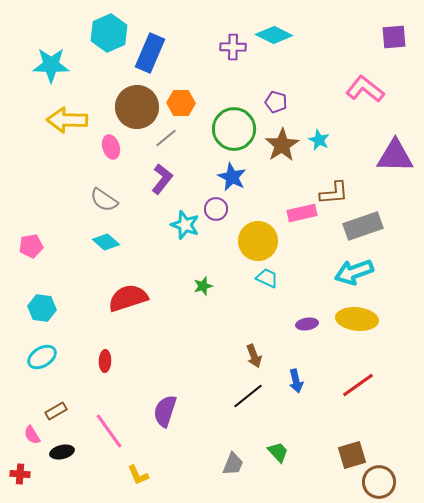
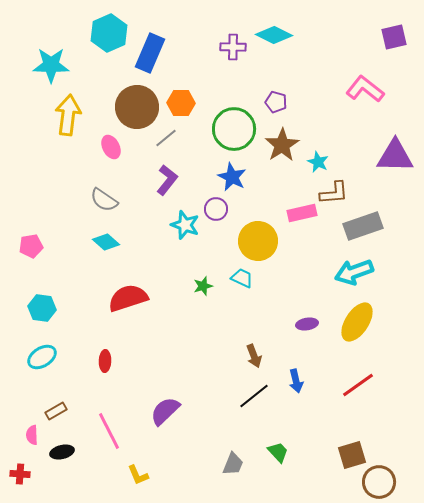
purple square at (394, 37): rotated 8 degrees counterclockwise
yellow arrow at (67, 120): moved 1 px right, 5 px up; rotated 96 degrees clockwise
cyan star at (319, 140): moved 1 px left, 22 px down
pink ellipse at (111, 147): rotated 10 degrees counterclockwise
purple L-shape at (162, 179): moved 5 px right, 1 px down
cyan trapezoid at (267, 278): moved 25 px left
yellow ellipse at (357, 319): moved 3 px down; rotated 63 degrees counterclockwise
black line at (248, 396): moved 6 px right
purple semicircle at (165, 411): rotated 28 degrees clockwise
pink line at (109, 431): rotated 9 degrees clockwise
pink semicircle at (32, 435): rotated 30 degrees clockwise
